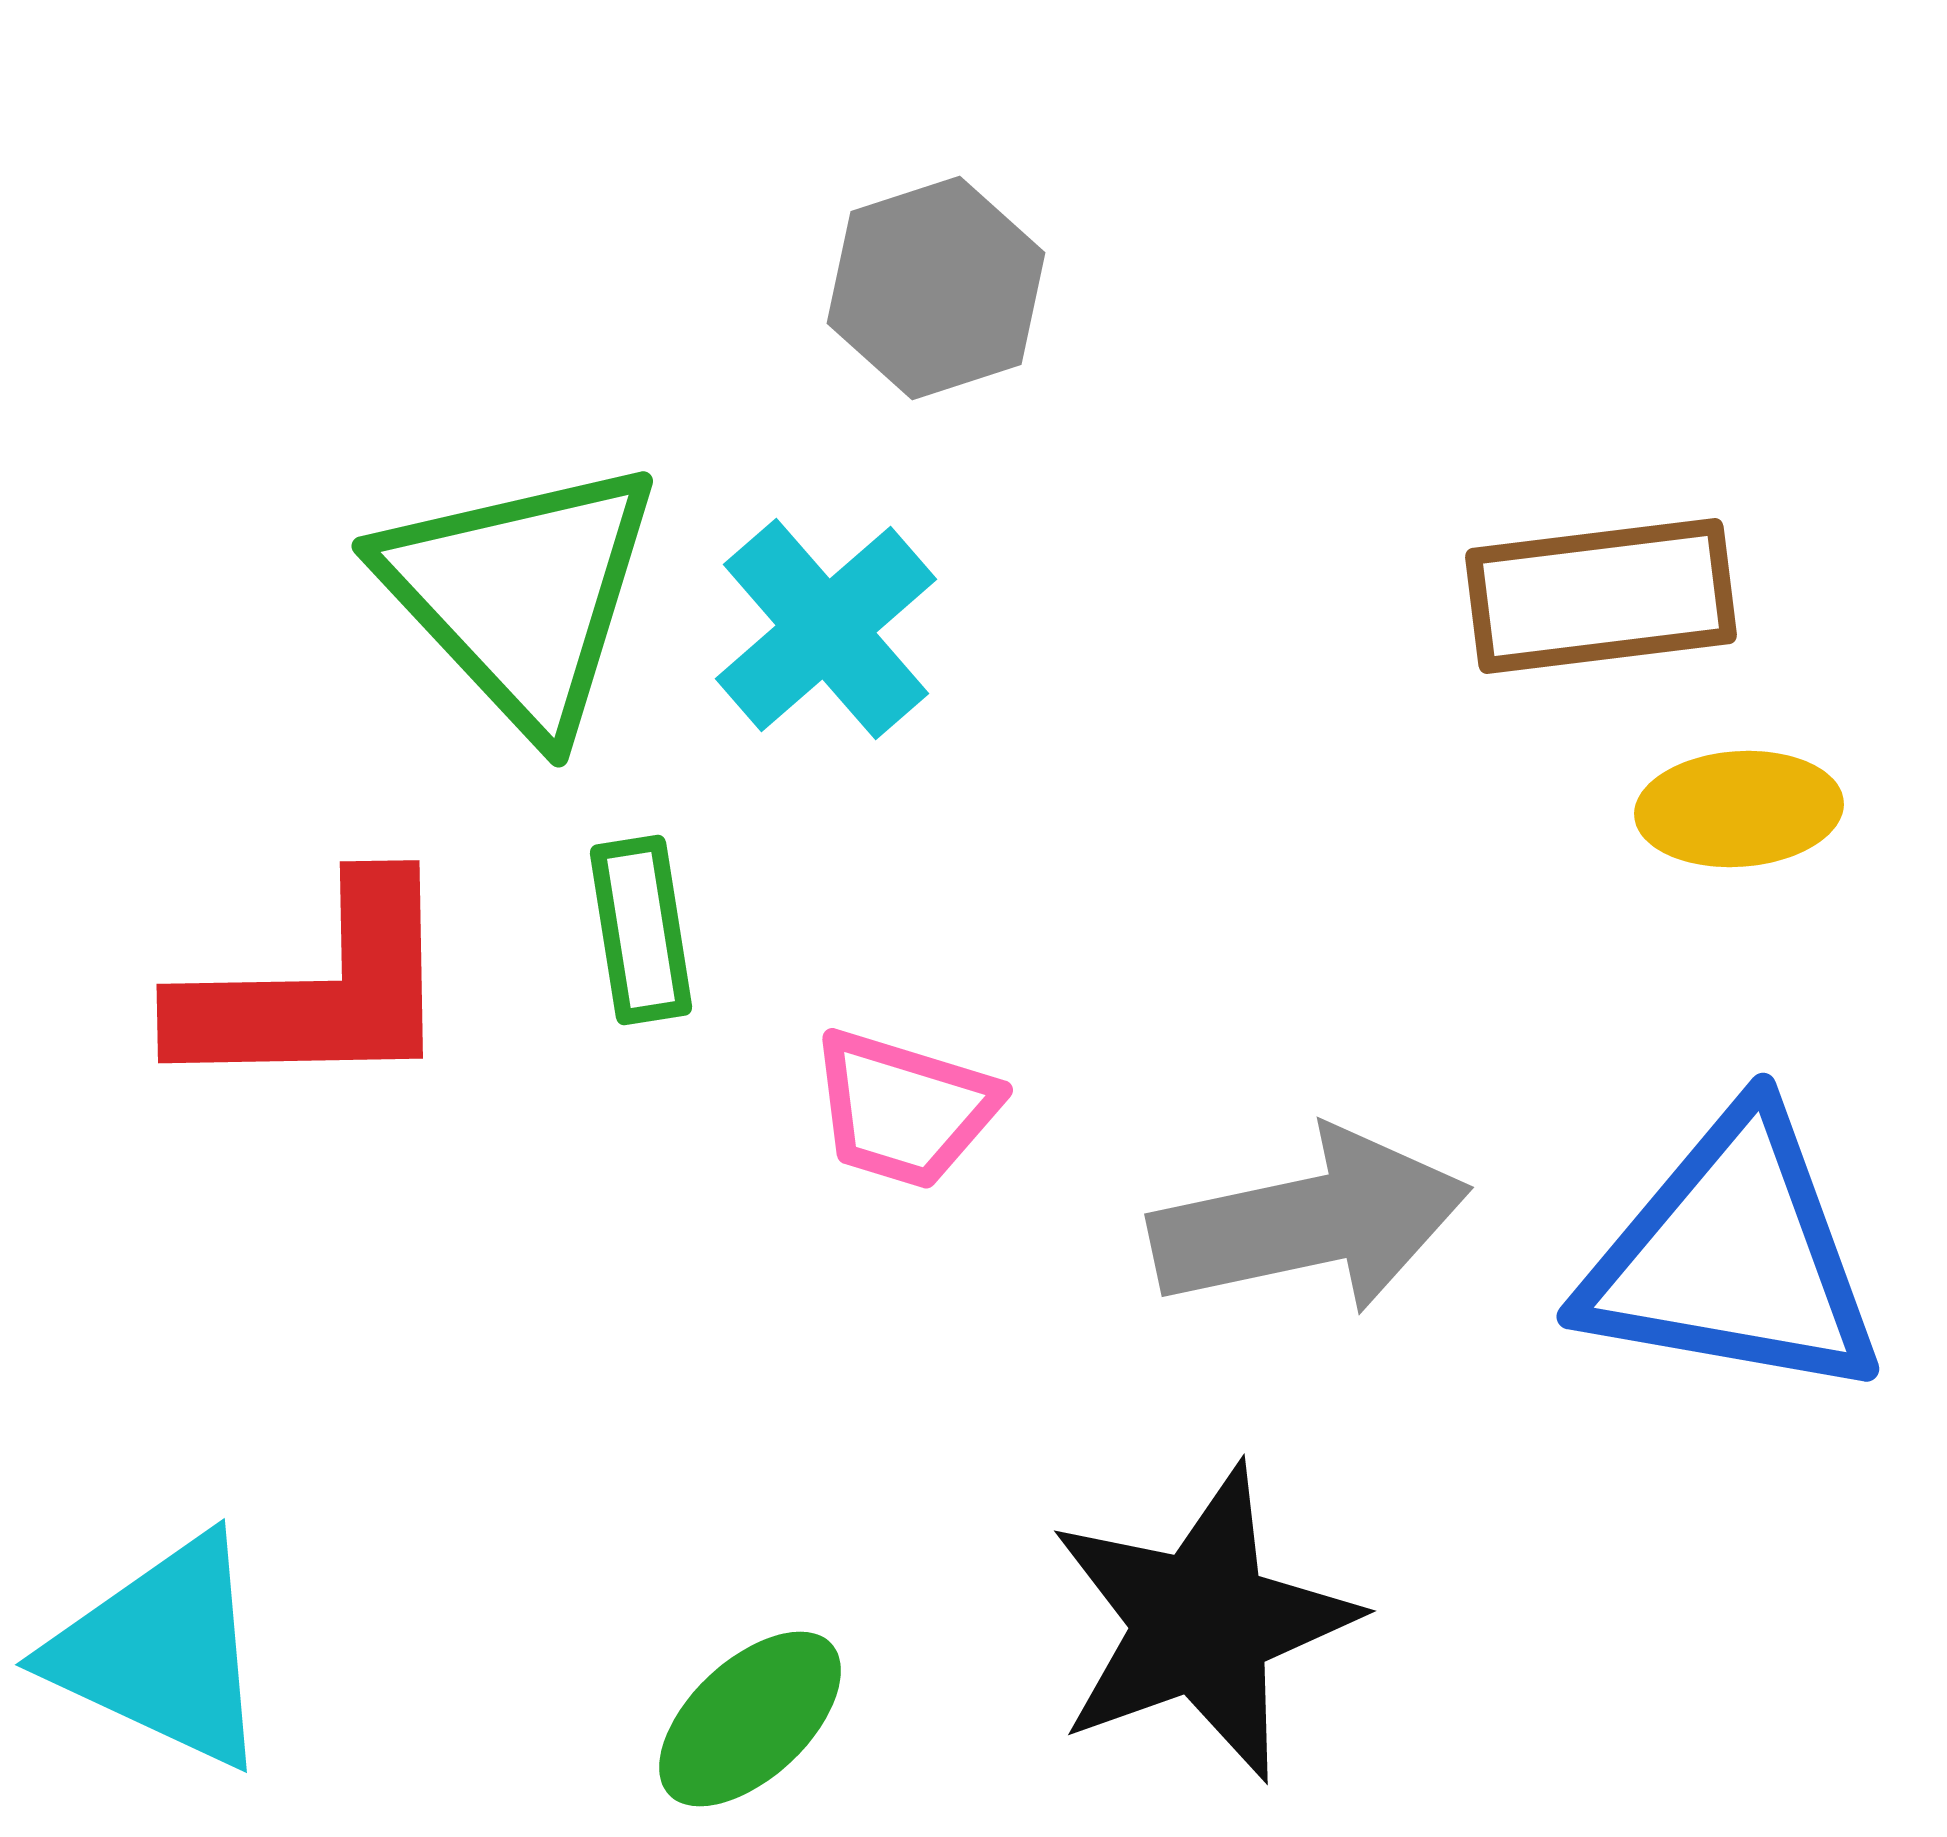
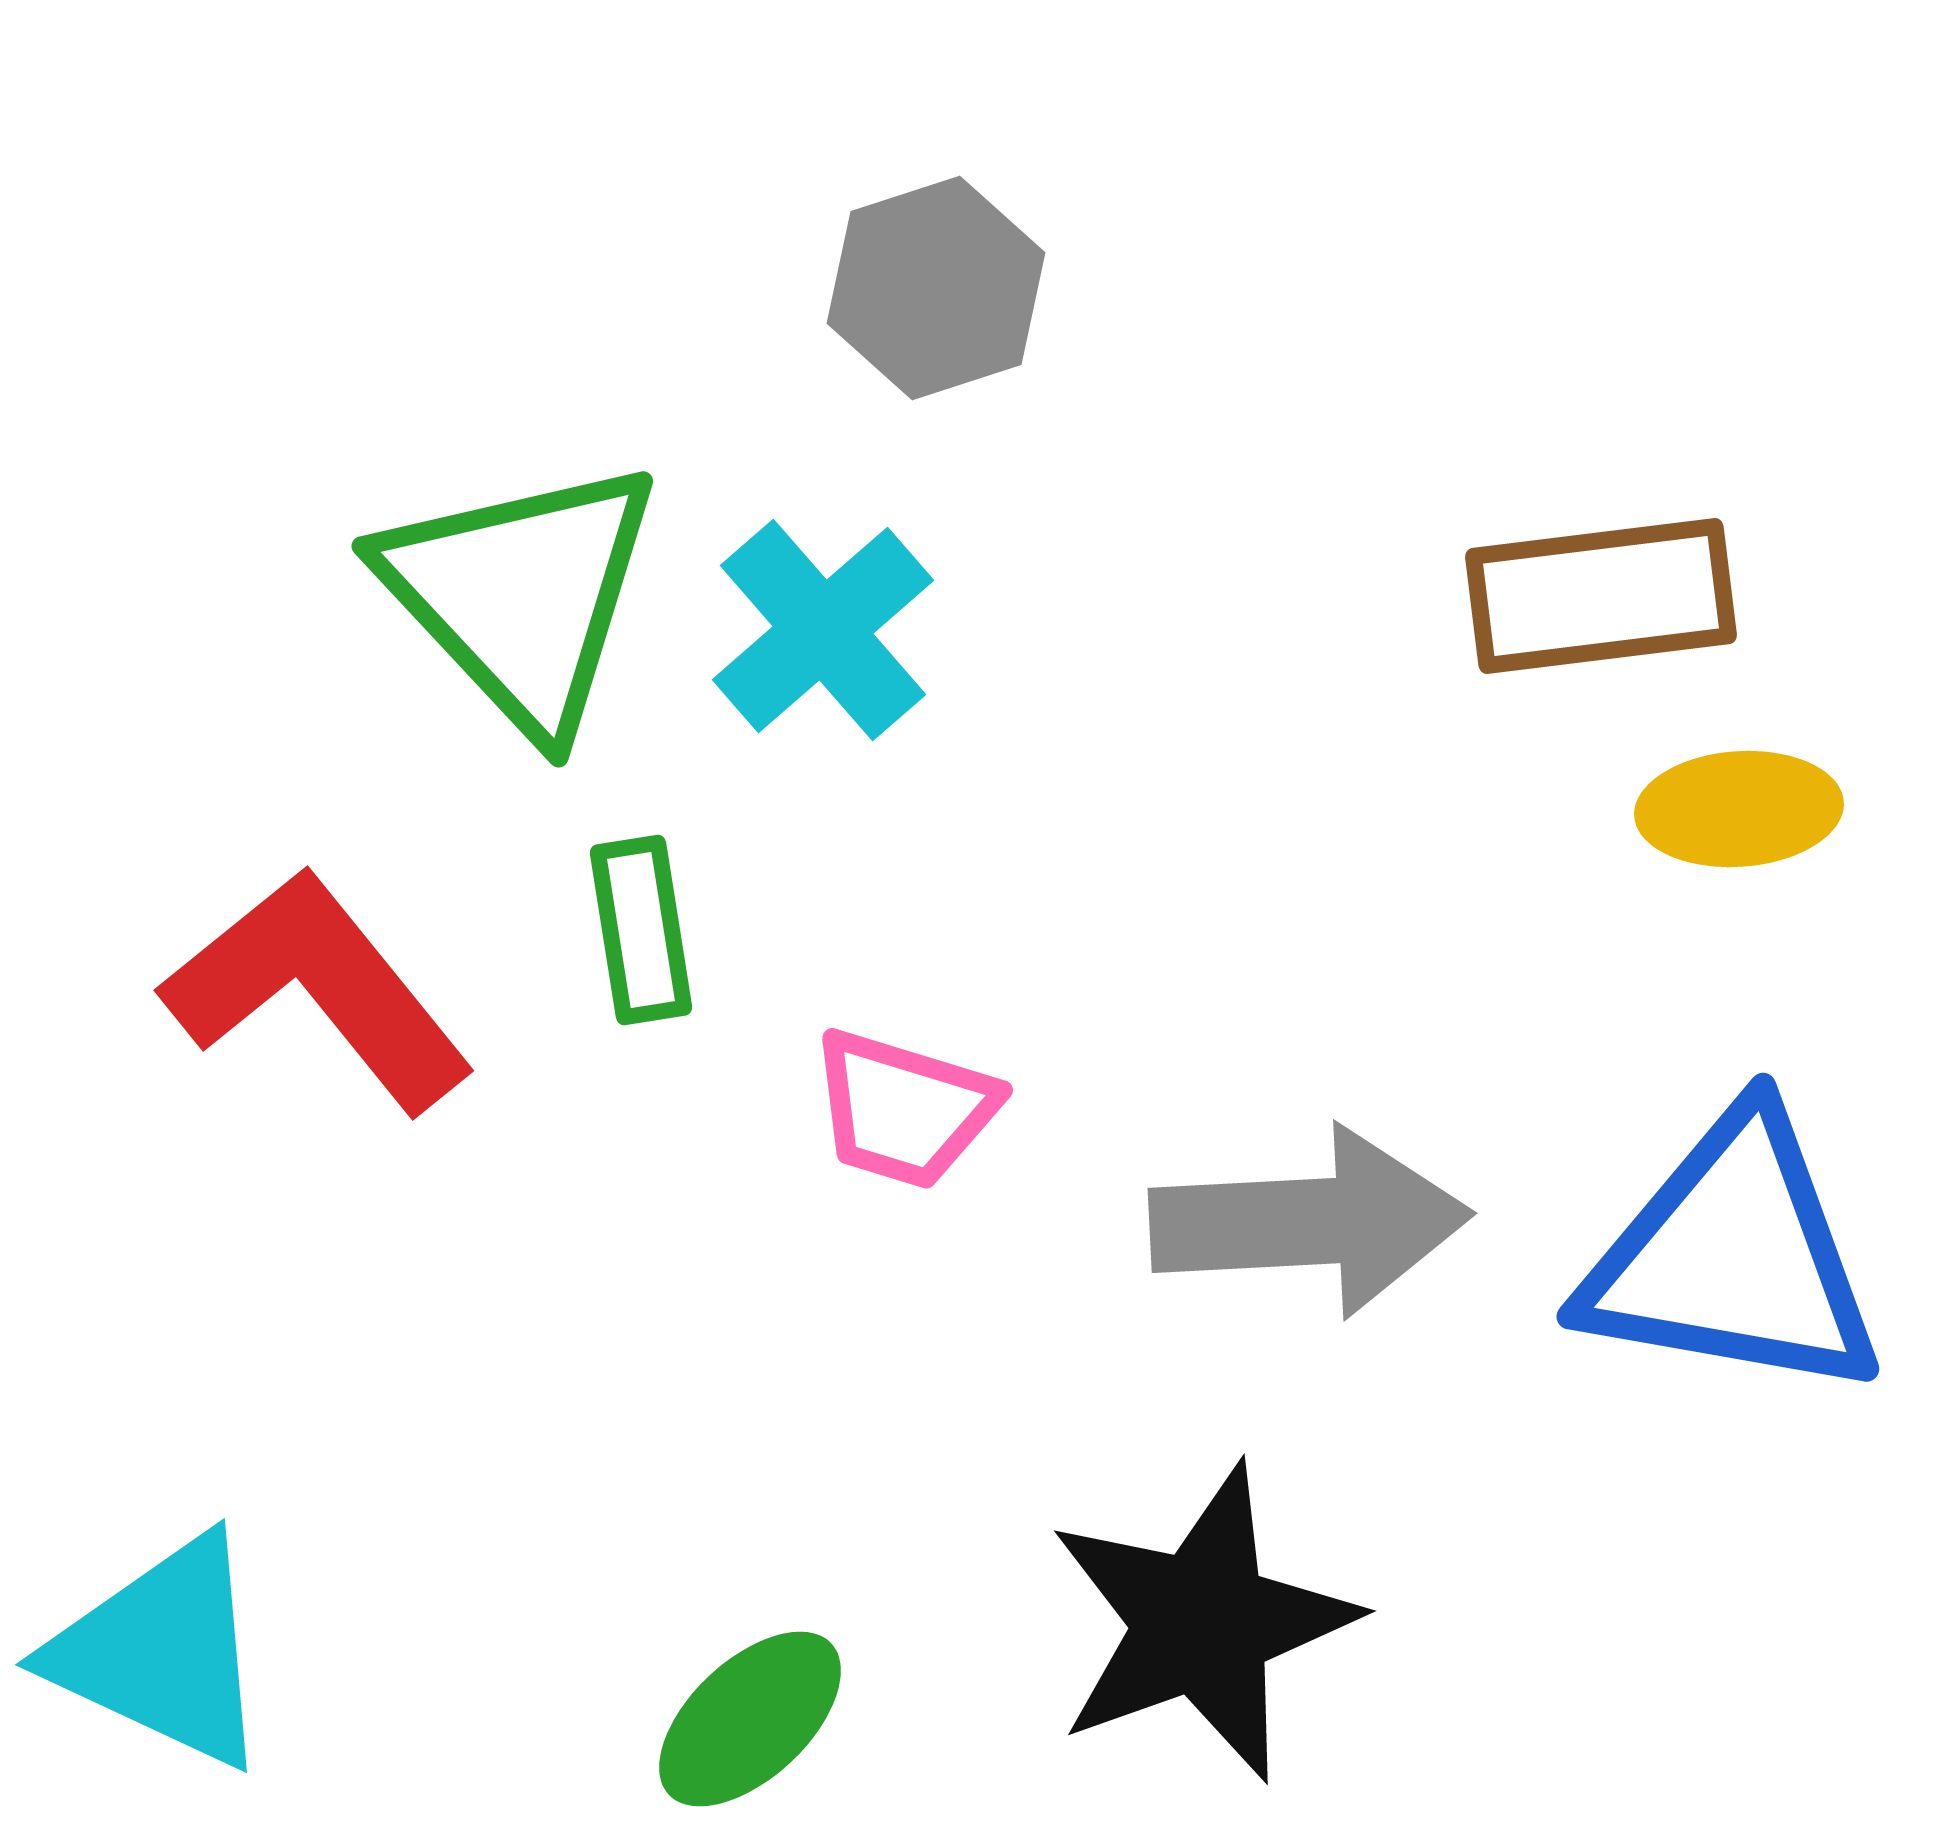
cyan cross: moved 3 px left, 1 px down
red L-shape: rotated 128 degrees counterclockwise
gray arrow: rotated 9 degrees clockwise
